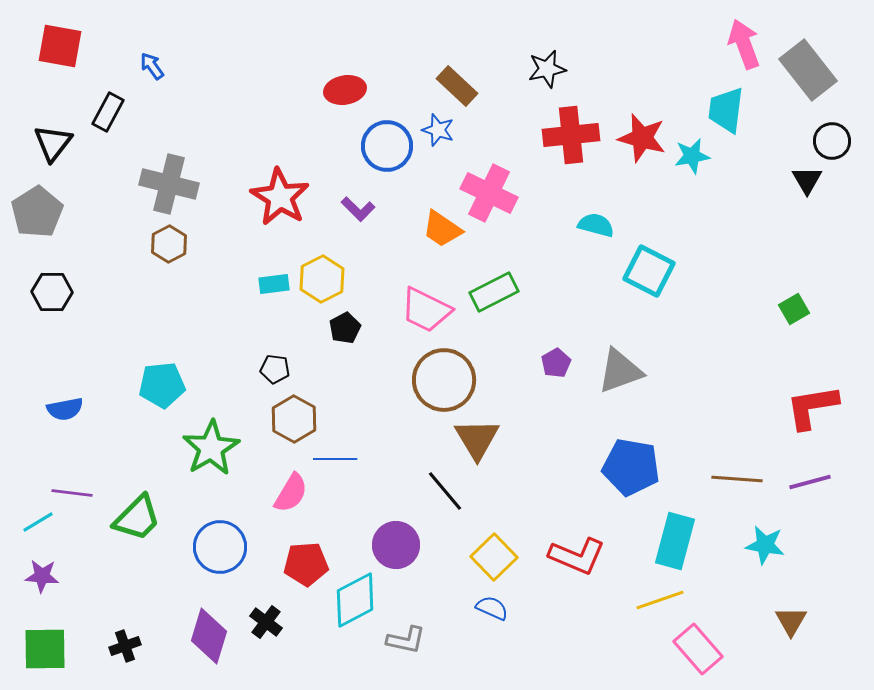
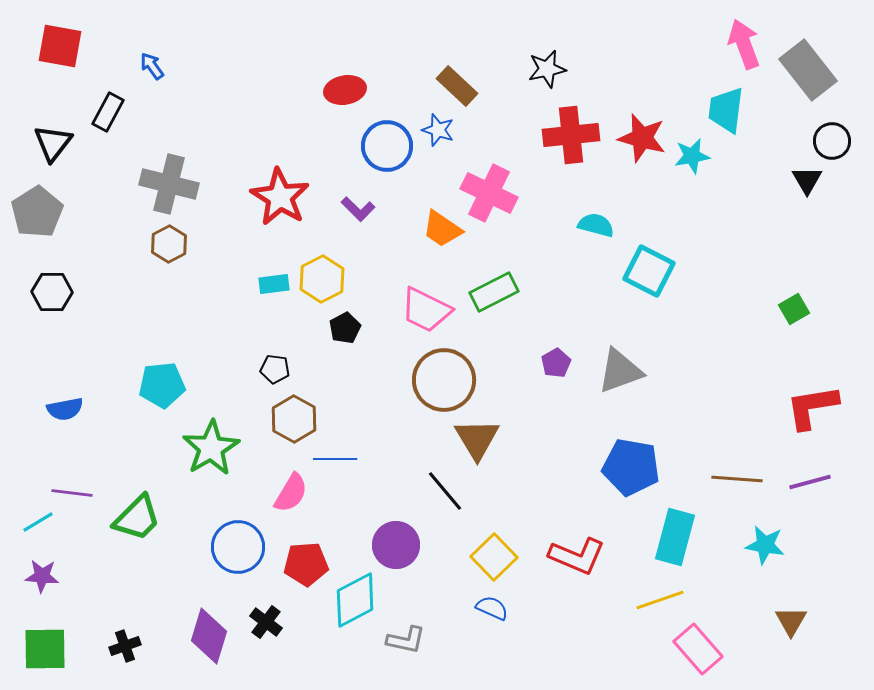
cyan rectangle at (675, 541): moved 4 px up
blue circle at (220, 547): moved 18 px right
